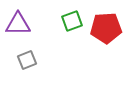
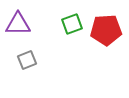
green square: moved 3 px down
red pentagon: moved 2 px down
